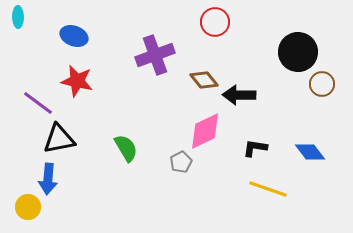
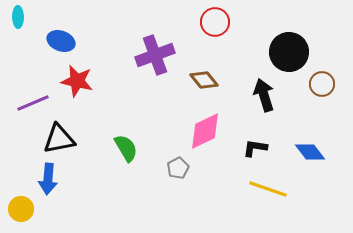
blue ellipse: moved 13 px left, 5 px down
black circle: moved 9 px left
black arrow: moved 25 px right; rotated 72 degrees clockwise
purple line: moved 5 px left; rotated 60 degrees counterclockwise
gray pentagon: moved 3 px left, 6 px down
yellow circle: moved 7 px left, 2 px down
